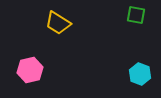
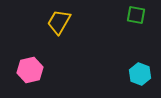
yellow trapezoid: moved 1 px right, 1 px up; rotated 88 degrees clockwise
